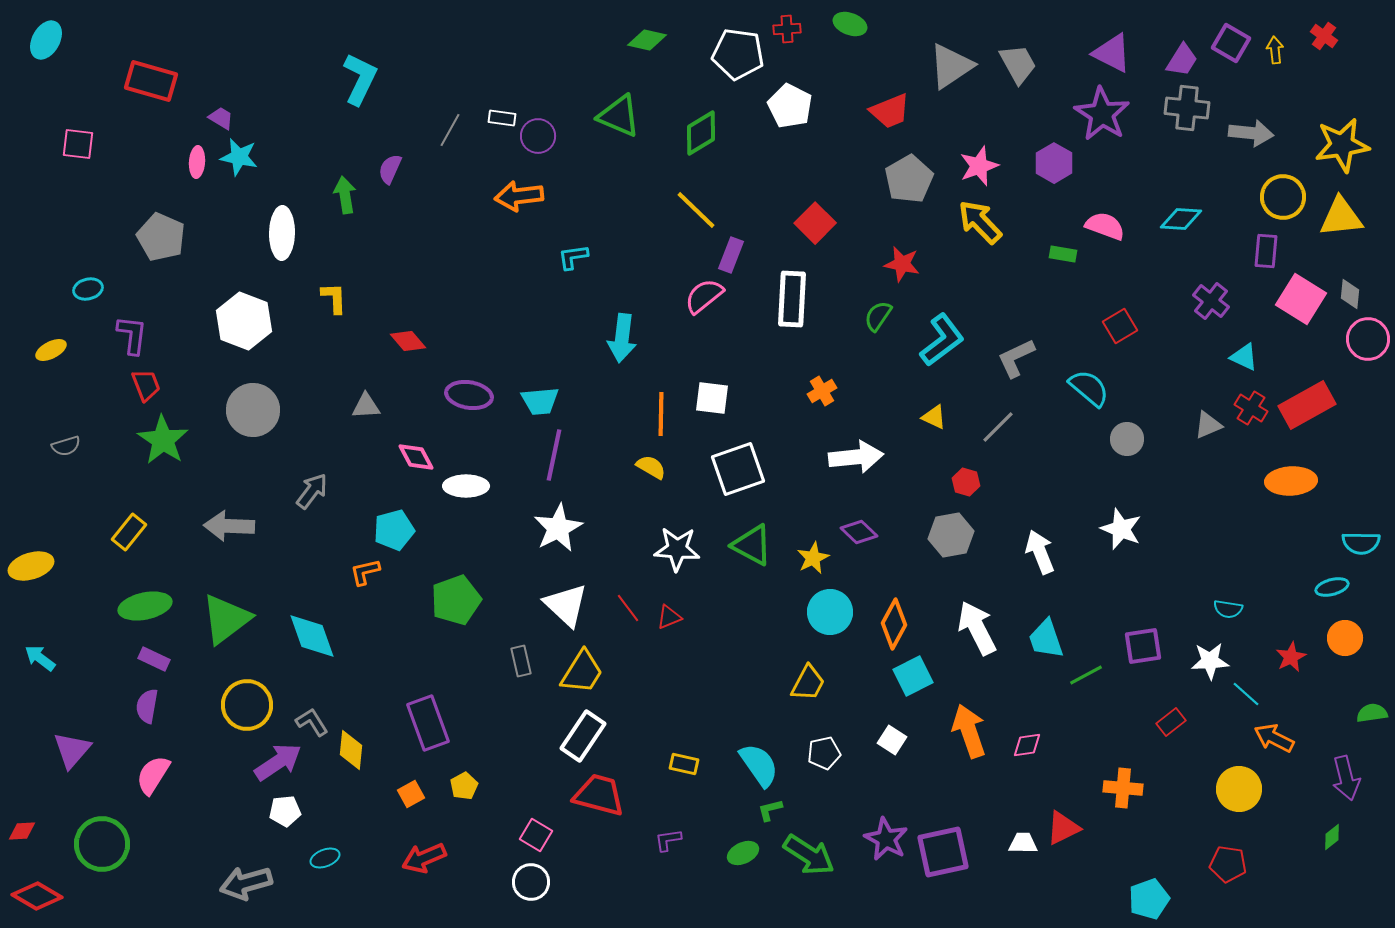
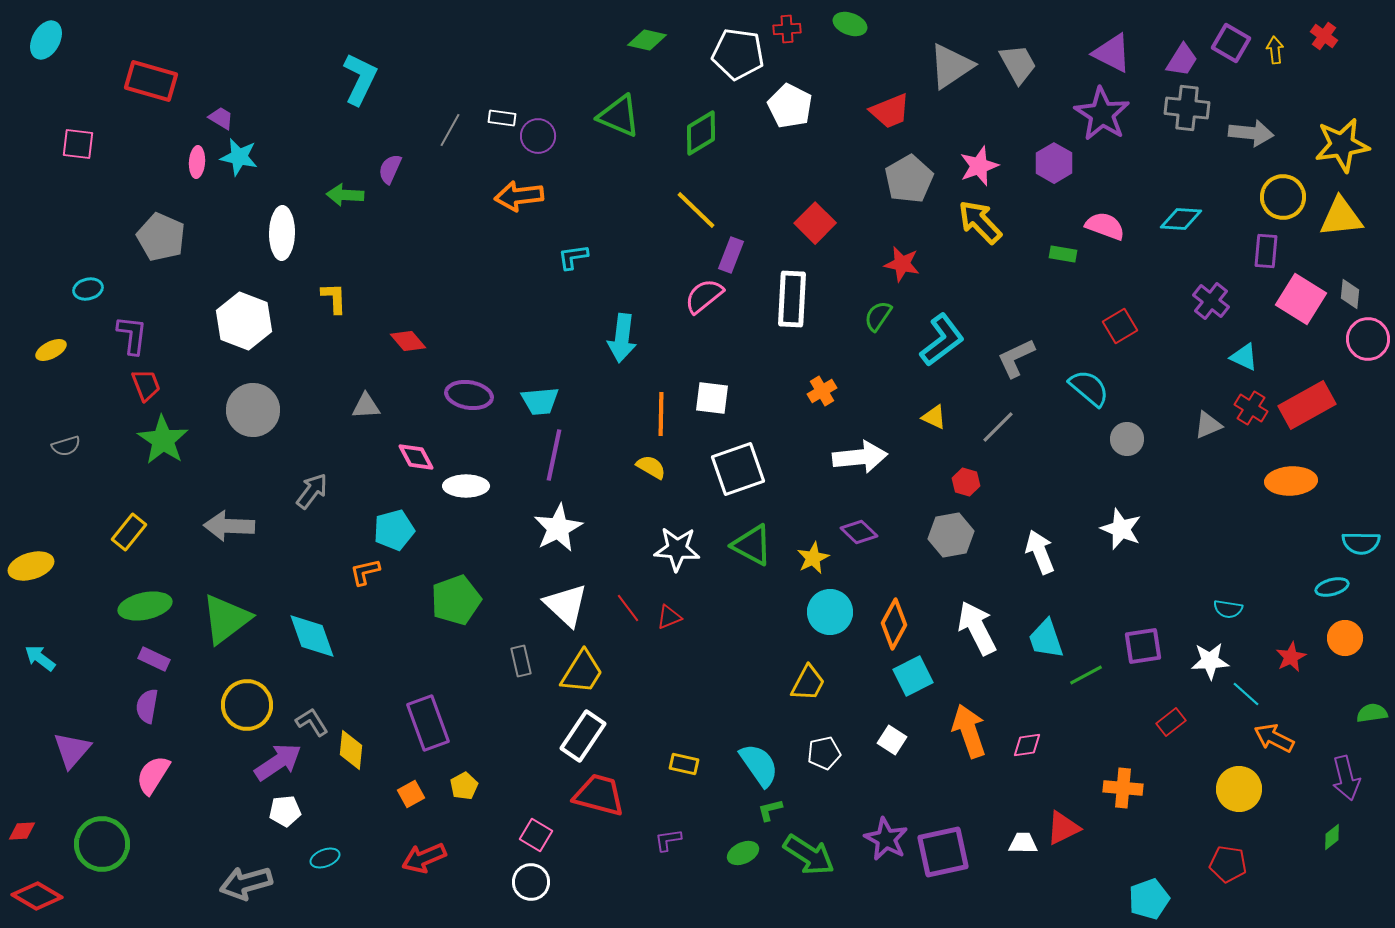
green arrow at (345, 195): rotated 78 degrees counterclockwise
white arrow at (856, 457): moved 4 px right
